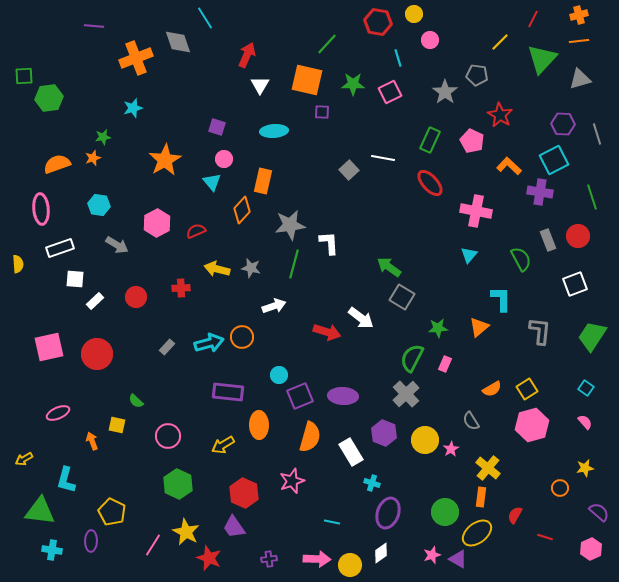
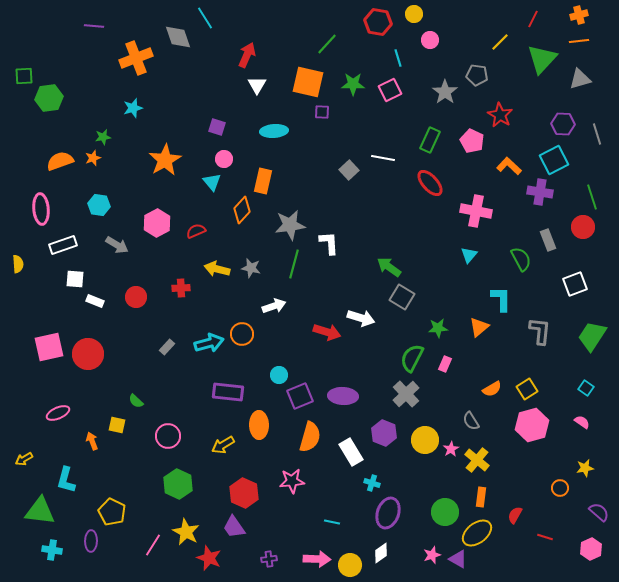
gray diamond at (178, 42): moved 5 px up
orange square at (307, 80): moved 1 px right, 2 px down
white triangle at (260, 85): moved 3 px left
pink square at (390, 92): moved 2 px up
orange semicircle at (57, 164): moved 3 px right, 3 px up
red circle at (578, 236): moved 5 px right, 9 px up
white rectangle at (60, 248): moved 3 px right, 3 px up
white rectangle at (95, 301): rotated 66 degrees clockwise
white arrow at (361, 318): rotated 20 degrees counterclockwise
orange circle at (242, 337): moved 3 px up
red circle at (97, 354): moved 9 px left
pink semicircle at (585, 422): moved 3 px left; rotated 14 degrees counterclockwise
yellow cross at (488, 468): moved 11 px left, 8 px up
pink star at (292, 481): rotated 15 degrees clockwise
